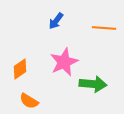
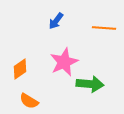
green arrow: moved 3 px left
